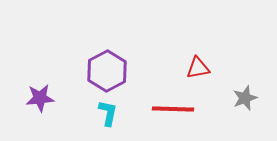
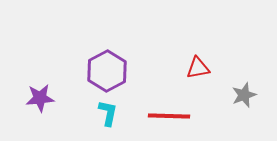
gray star: moved 1 px left, 3 px up
red line: moved 4 px left, 7 px down
